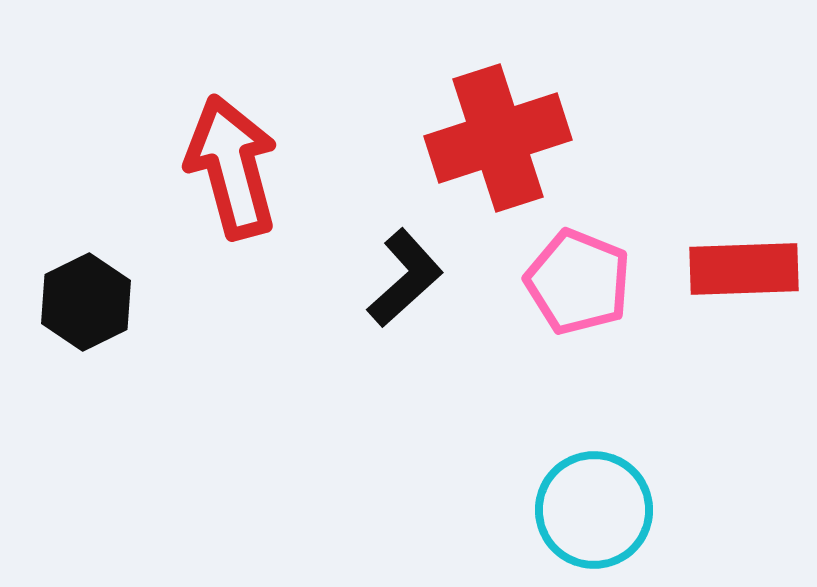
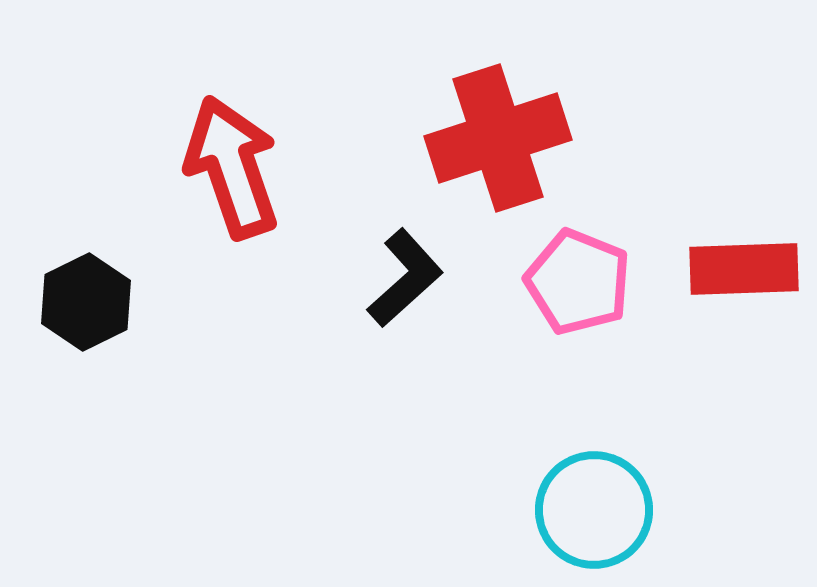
red arrow: rotated 4 degrees counterclockwise
